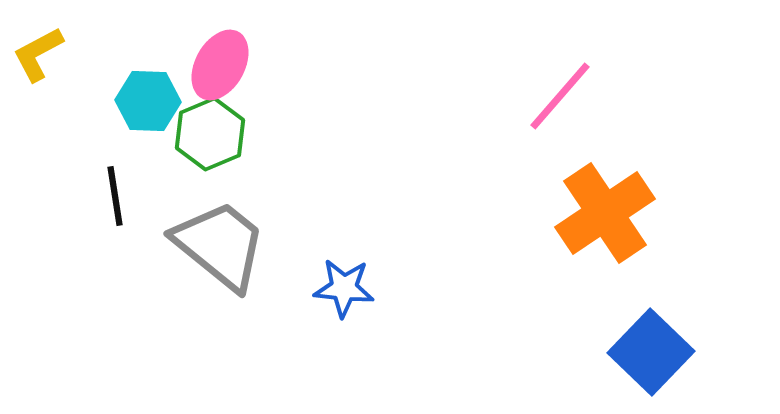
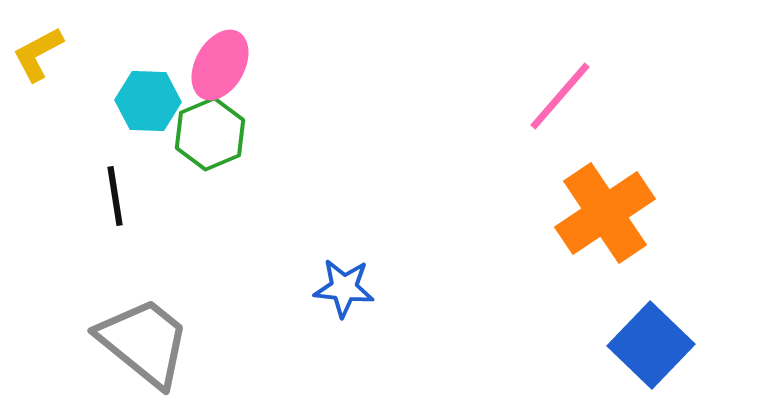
gray trapezoid: moved 76 px left, 97 px down
blue square: moved 7 px up
